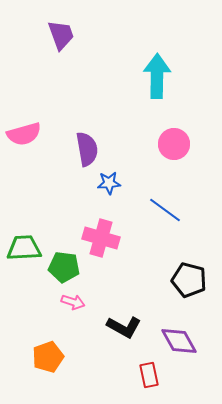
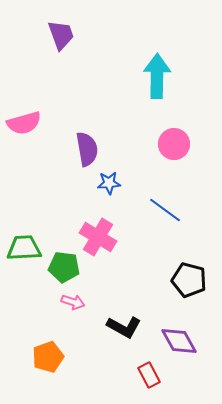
pink semicircle: moved 11 px up
pink cross: moved 3 px left, 1 px up; rotated 15 degrees clockwise
red rectangle: rotated 15 degrees counterclockwise
